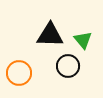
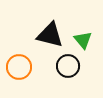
black triangle: rotated 12 degrees clockwise
orange circle: moved 6 px up
